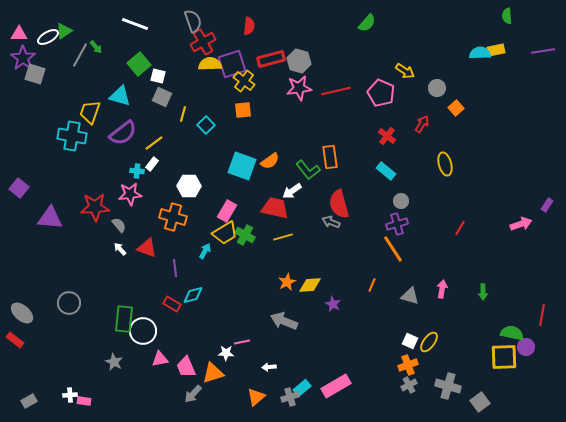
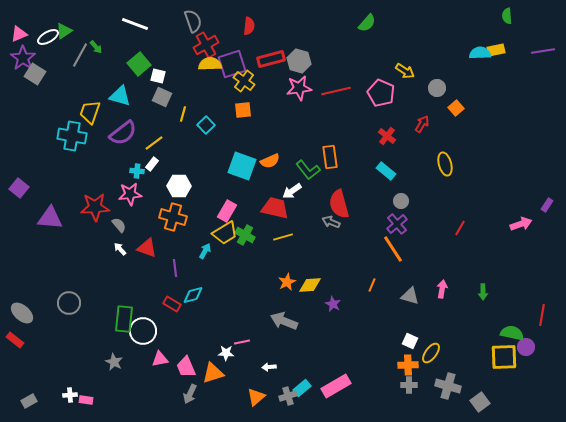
pink triangle at (19, 34): rotated 24 degrees counterclockwise
red cross at (203, 42): moved 3 px right, 3 px down
gray square at (35, 74): rotated 15 degrees clockwise
orange semicircle at (270, 161): rotated 12 degrees clockwise
white hexagon at (189, 186): moved 10 px left
purple cross at (397, 224): rotated 25 degrees counterclockwise
yellow ellipse at (429, 342): moved 2 px right, 11 px down
orange cross at (408, 365): rotated 18 degrees clockwise
gray cross at (409, 385): rotated 28 degrees clockwise
gray arrow at (193, 394): moved 3 px left; rotated 18 degrees counterclockwise
gray cross at (290, 397): moved 2 px left, 1 px up
pink rectangle at (84, 401): moved 2 px right, 1 px up
